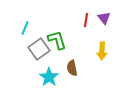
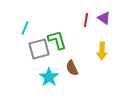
purple triangle: rotated 16 degrees counterclockwise
gray square: rotated 20 degrees clockwise
brown semicircle: rotated 14 degrees counterclockwise
